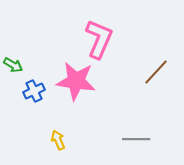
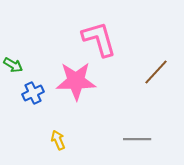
pink L-shape: rotated 39 degrees counterclockwise
pink star: rotated 9 degrees counterclockwise
blue cross: moved 1 px left, 2 px down
gray line: moved 1 px right
